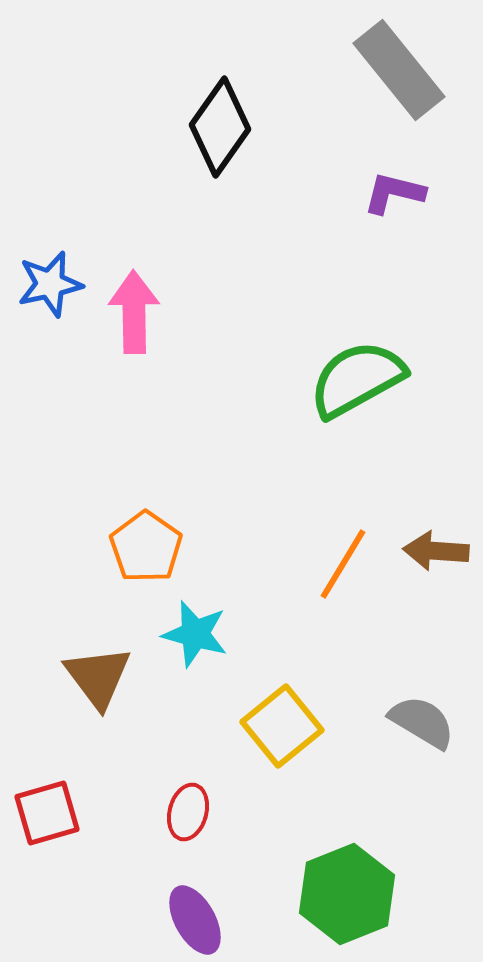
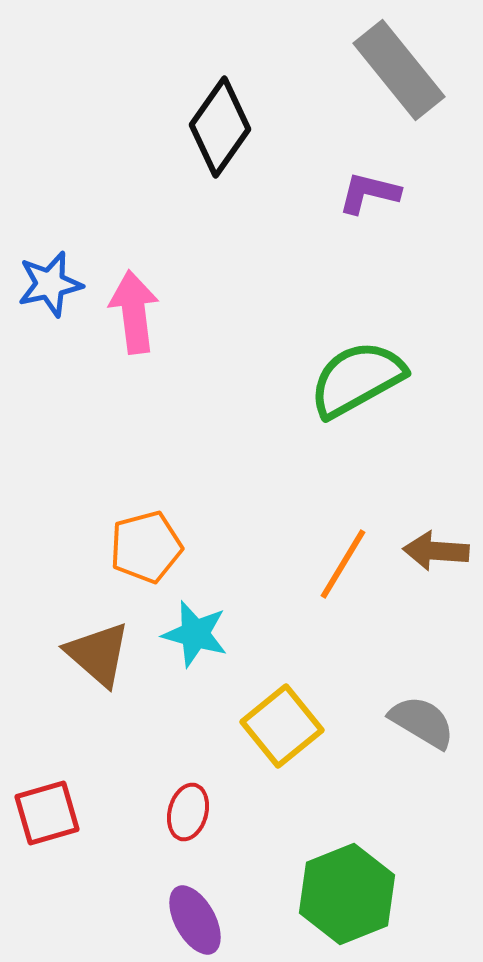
purple L-shape: moved 25 px left
pink arrow: rotated 6 degrees counterclockwise
orange pentagon: rotated 22 degrees clockwise
brown triangle: moved 23 px up; rotated 12 degrees counterclockwise
